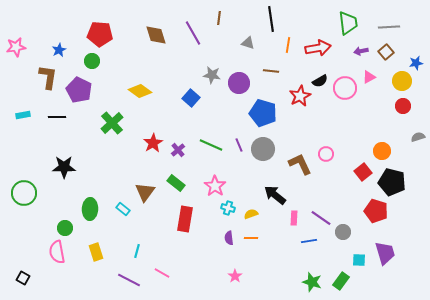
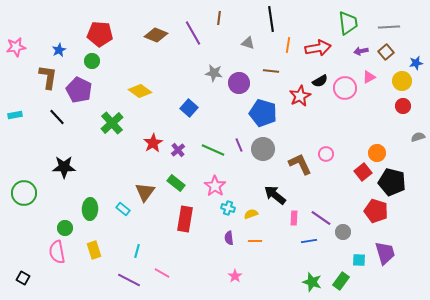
brown diamond at (156, 35): rotated 50 degrees counterclockwise
gray star at (212, 75): moved 2 px right, 2 px up
blue square at (191, 98): moved 2 px left, 10 px down
cyan rectangle at (23, 115): moved 8 px left
black line at (57, 117): rotated 48 degrees clockwise
green line at (211, 145): moved 2 px right, 5 px down
orange circle at (382, 151): moved 5 px left, 2 px down
orange line at (251, 238): moved 4 px right, 3 px down
yellow rectangle at (96, 252): moved 2 px left, 2 px up
